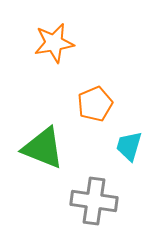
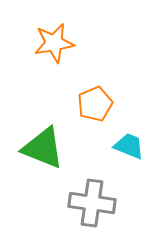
cyan trapezoid: rotated 96 degrees clockwise
gray cross: moved 2 px left, 2 px down
